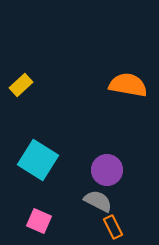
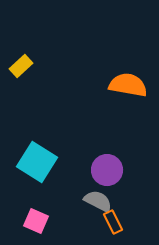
yellow rectangle: moved 19 px up
cyan square: moved 1 px left, 2 px down
pink square: moved 3 px left
orange rectangle: moved 5 px up
